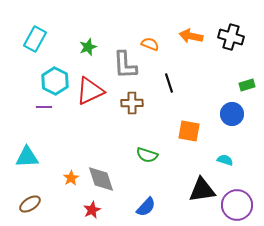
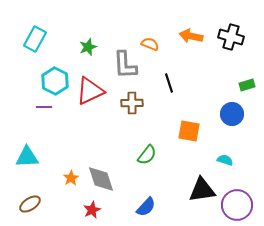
green semicircle: rotated 70 degrees counterclockwise
